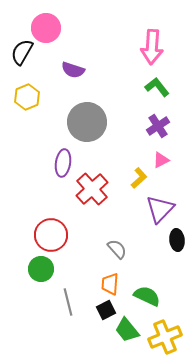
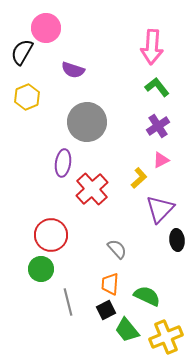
yellow cross: moved 1 px right
